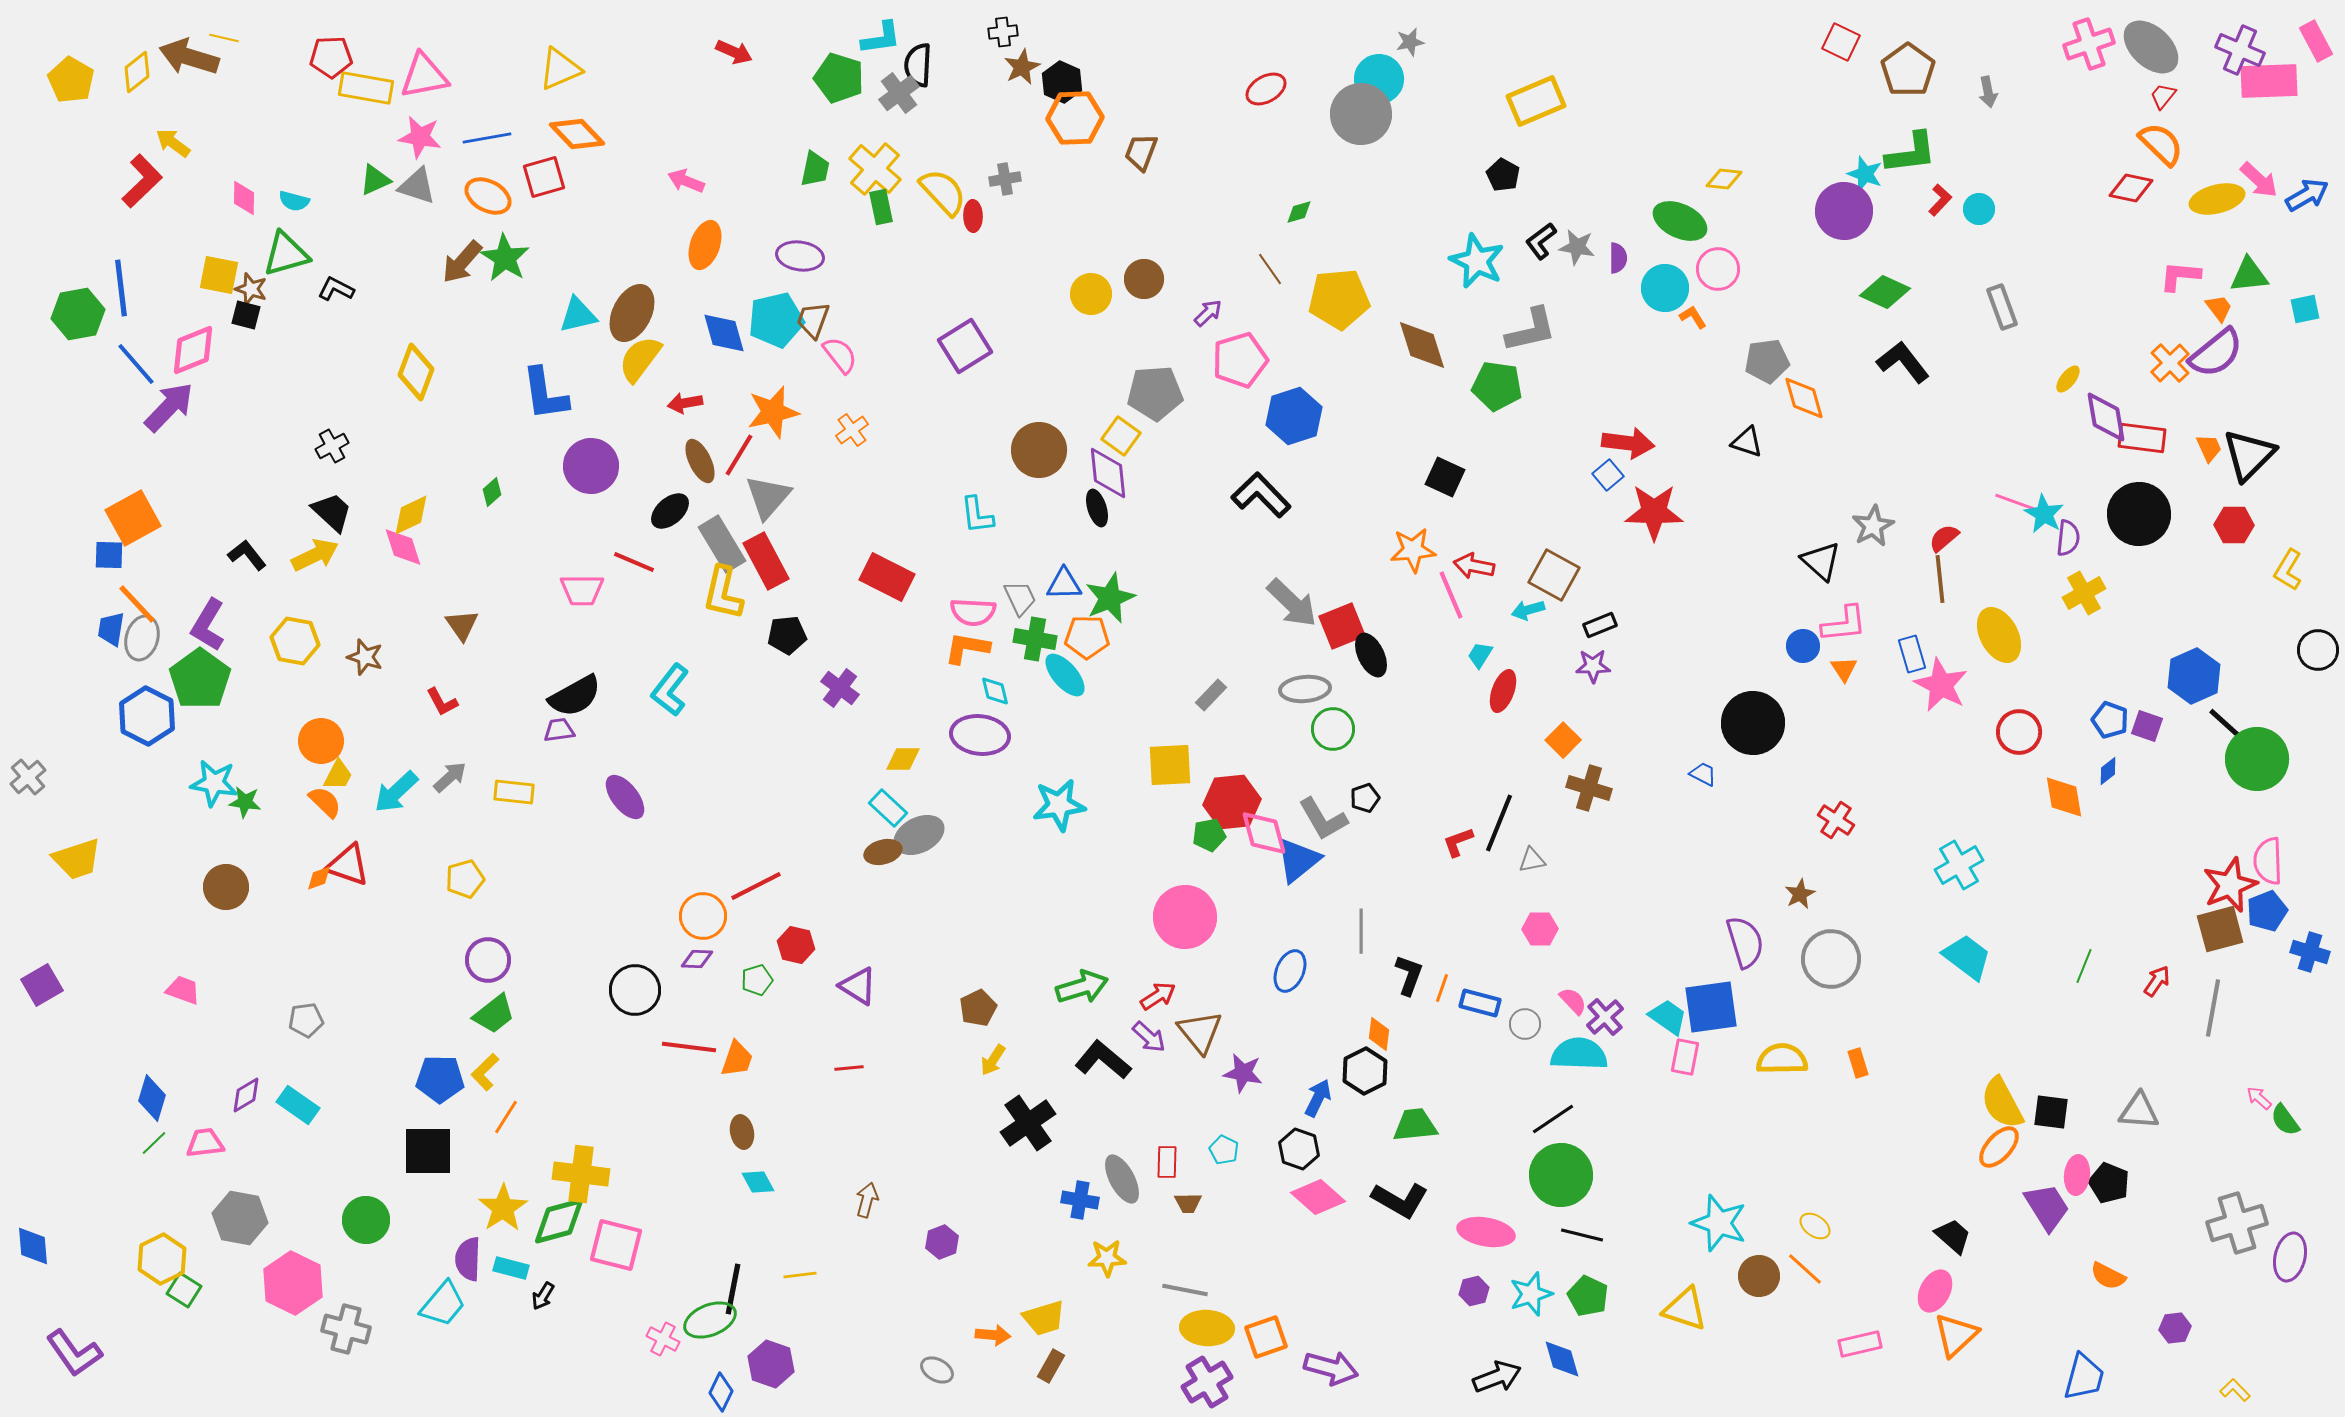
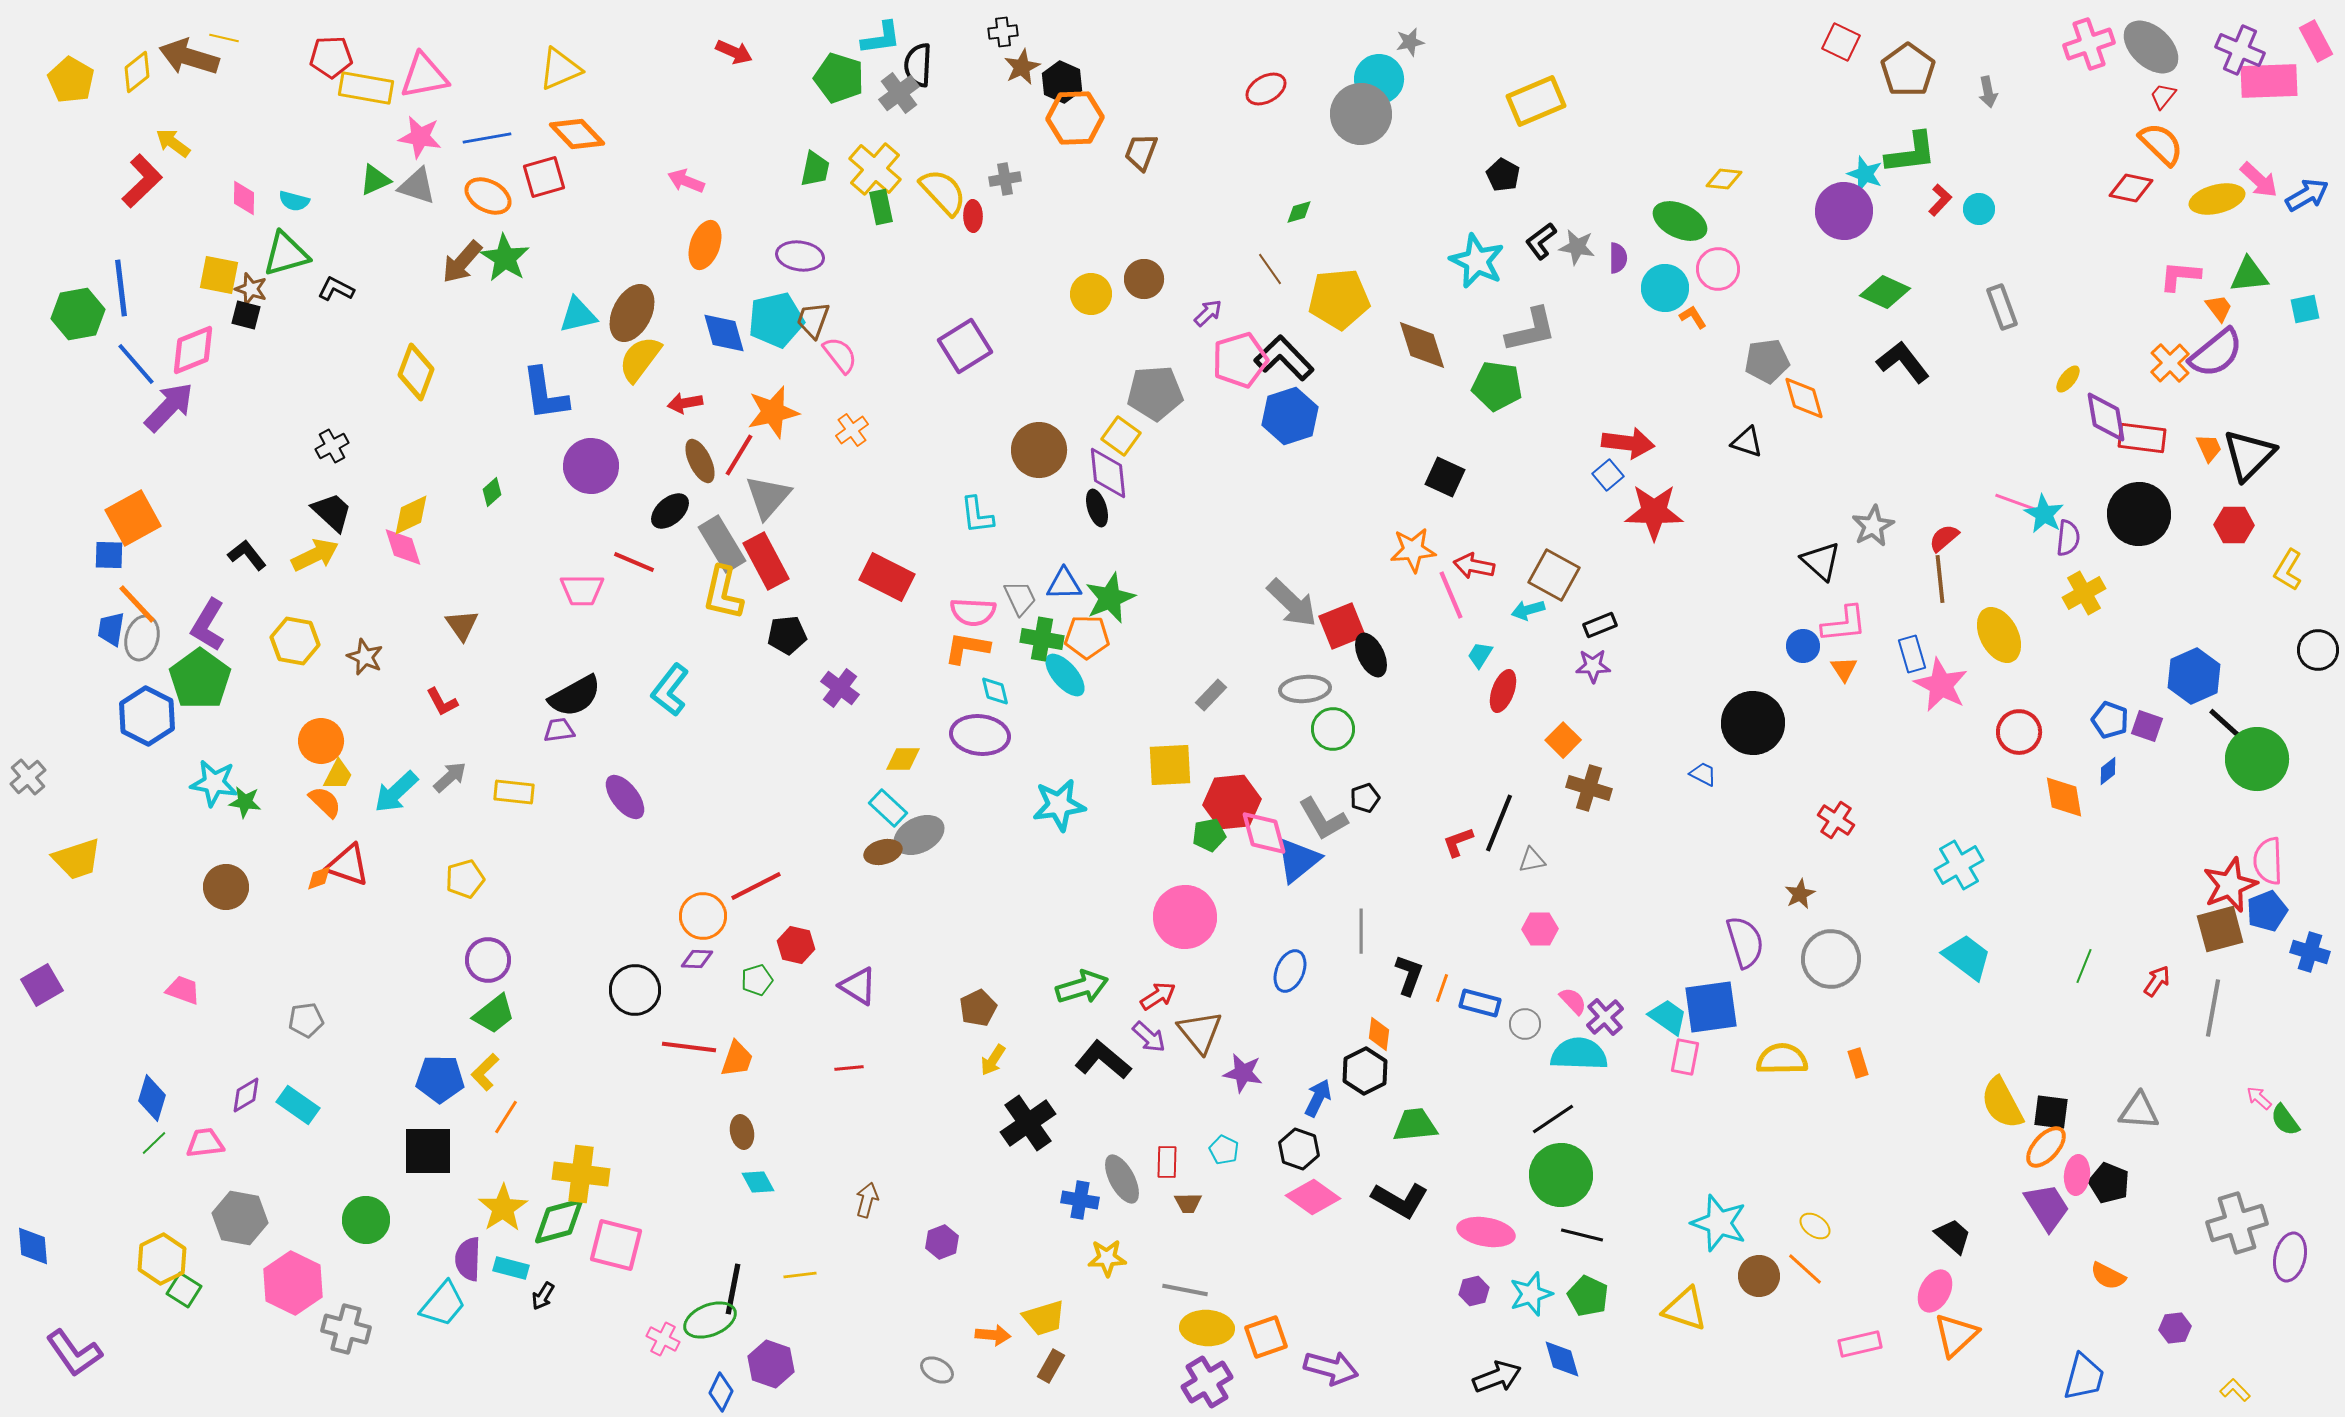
blue hexagon at (1294, 416): moved 4 px left
black L-shape at (1261, 495): moved 23 px right, 137 px up
green cross at (1035, 639): moved 7 px right
brown star at (365, 657): rotated 6 degrees clockwise
orange ellipse at (1999, 1147): moved 47 px right
pink diamond at (1318, 1197): moved 5 px left; rotated 6 degrees counterclockwise
